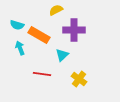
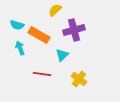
yellow semicircle: moved 1 px left; rotated 16 degrees counterclockwise
purple cross: rotated 15 degrees counterclockwise
